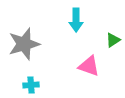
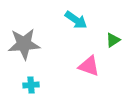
cyan arrow: rotated 55 degrees counterclockwise
gray star: rotated 12 degrees clockwise
